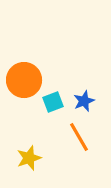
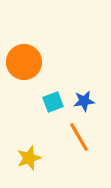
orange circle: moved 18 px up
blue star: rotated 15 degrees clockwise
